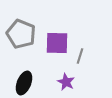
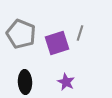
purple square: rotated 20 degrees counterclockwise
gray line: moved 23 px up
black ellipse: moved 1 px right, 1 px up; rotated 25 degrees counterclockwise
